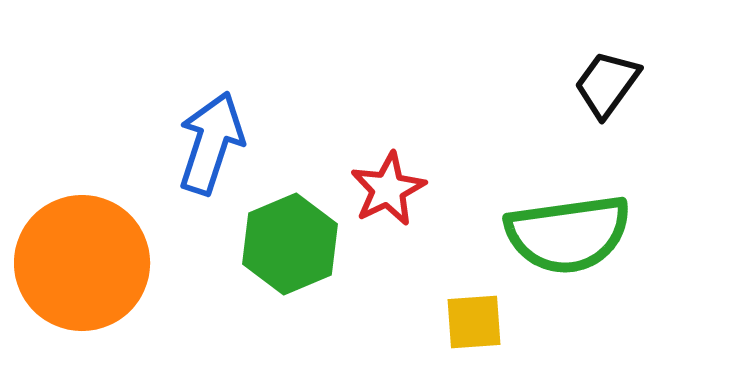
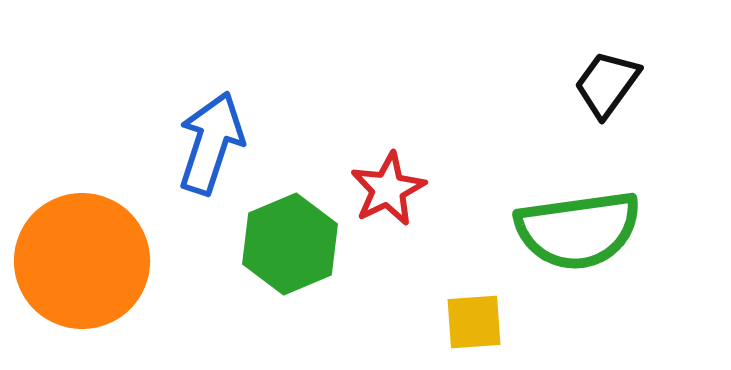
green semicircle: moved 10 px right, 4 px up
orange circle: moved 2 px up
